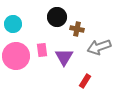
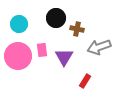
black circle: moved 1 px left, 1 px down
cyan circle: moved 6 px right
pink circle: moved 2 px right
